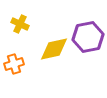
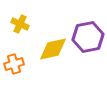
yellow diamond: moved 1 px left
